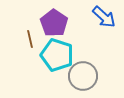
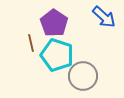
brown line: moved 1 px right, 4 px down
